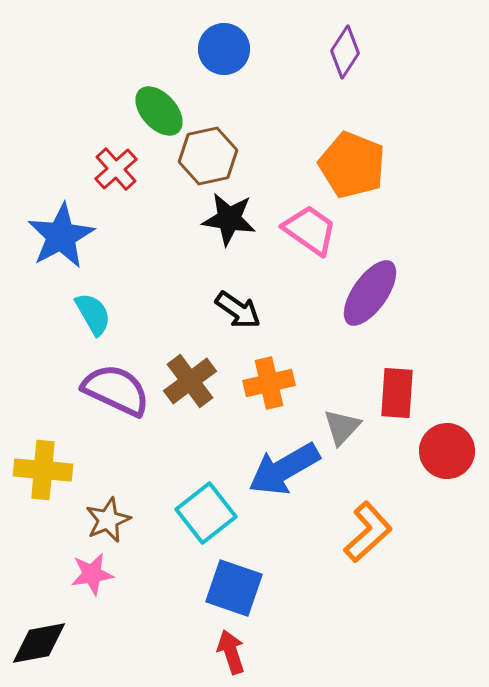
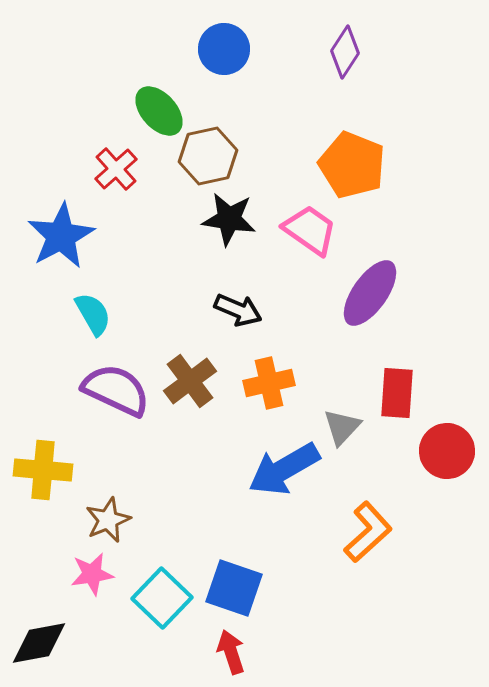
black arrow: rotated 12 degrees counterclockwise
cyan square: moved 44 px left, 85 px down; rotated 8 degrees counterclockwise
